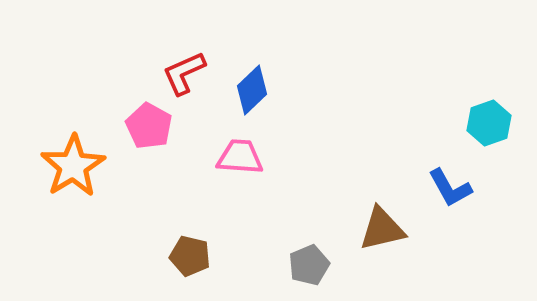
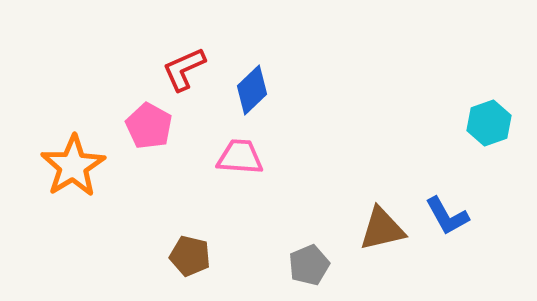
red L-shape: moved 4 px up
blue L-shape: moved 3 px left, 28 px down
